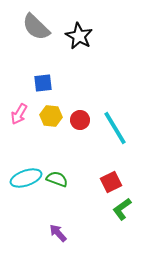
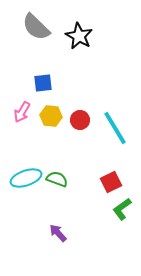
pink arrow: moved 3 px right, 2 px up
